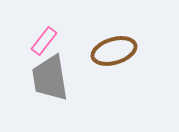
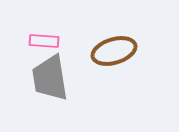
pink rectangle: rotated 56 degrees clockwise
